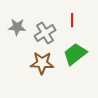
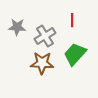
gray cross: moved 3 px down
green trapezoid: rotated 10 degrees counterclockwise
